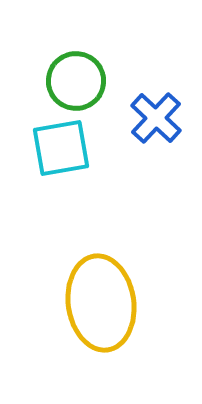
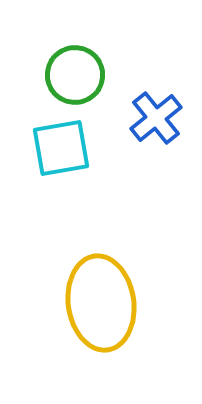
green circle: moved 1 px left, 6 px up
blue cross: rotated 8 degrees clockwise
